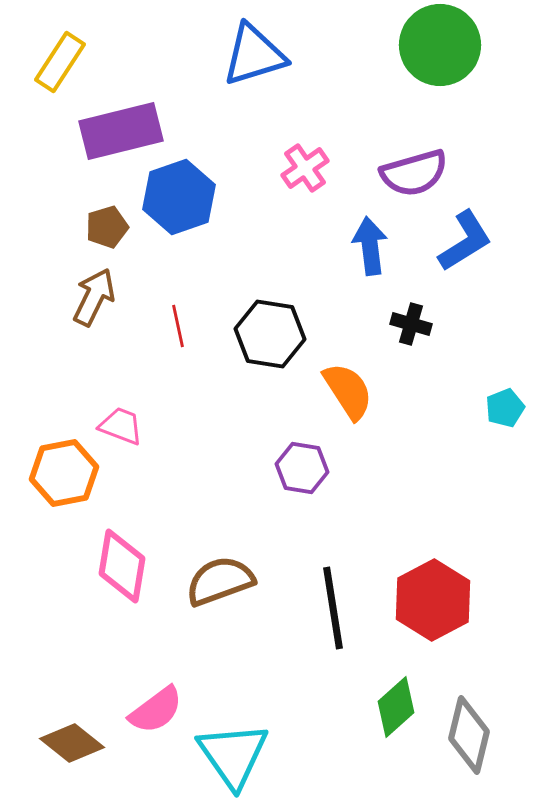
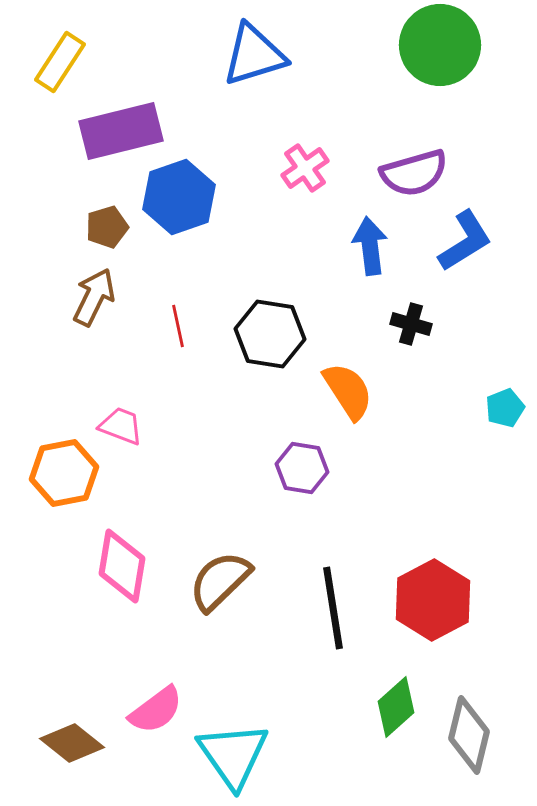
brown semicircle: rotated 24 degrees counterclockwise
